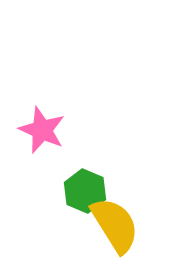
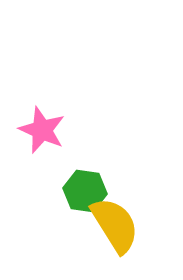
green hexagon: rotated 15 degrees counterclockwise
